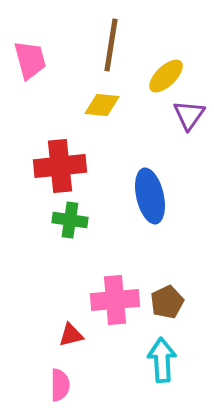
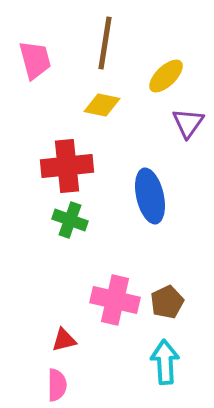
brown line: moved 6 px left, 2 px up
pink trapezoid: moved 5 px right
yellow diamond: rotated 6 degrees clockwise
purple triangle: moved 1 px left, 8 px down
red cross: moved 7 px right
green cross: rotated 12 degrees clockwise
pink cross: rotated 18 degrees clockwise
red triangle: moved 7 px left, 5 px down
cyan arrow: moved 3 px right, 2 px down
pink semicircle: moved 3 px left
